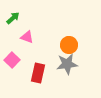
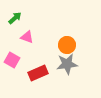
green arrow: moved 2 px right
orange circle: moved 2 px left
pink square: rotated 14 degrees counterclockwise
red rectangle: rotated 54 degrees clockwise
